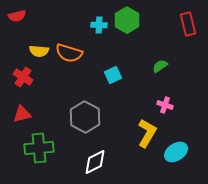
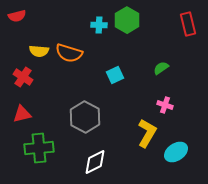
green semicircle: moved 1 px right, 2 px down
cyan square: moved 2 px right
